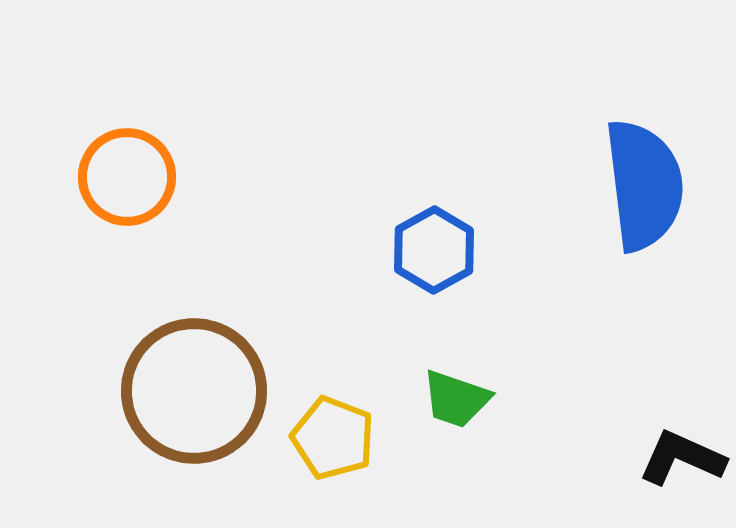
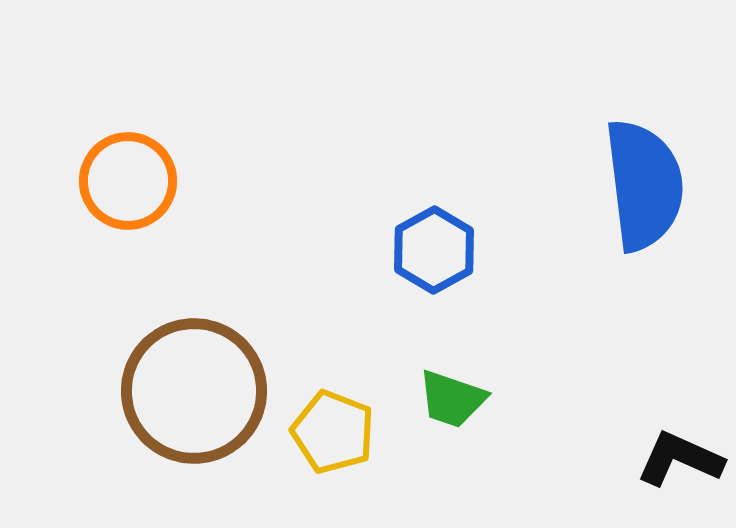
orange circle: moved 1 px right, 4 px down
green trapezoid: moved 4 px left
yellow pentagon: moved 6 px up
black L-shape: moved 2 px left, 1 px down
